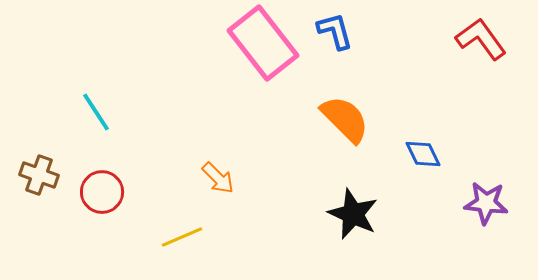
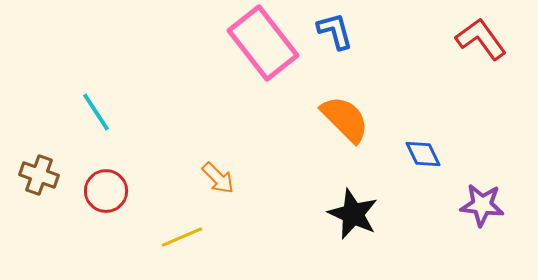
red circle: moved 4 px right, 1 px up
purple star: moved 4 px left, 2 px down
